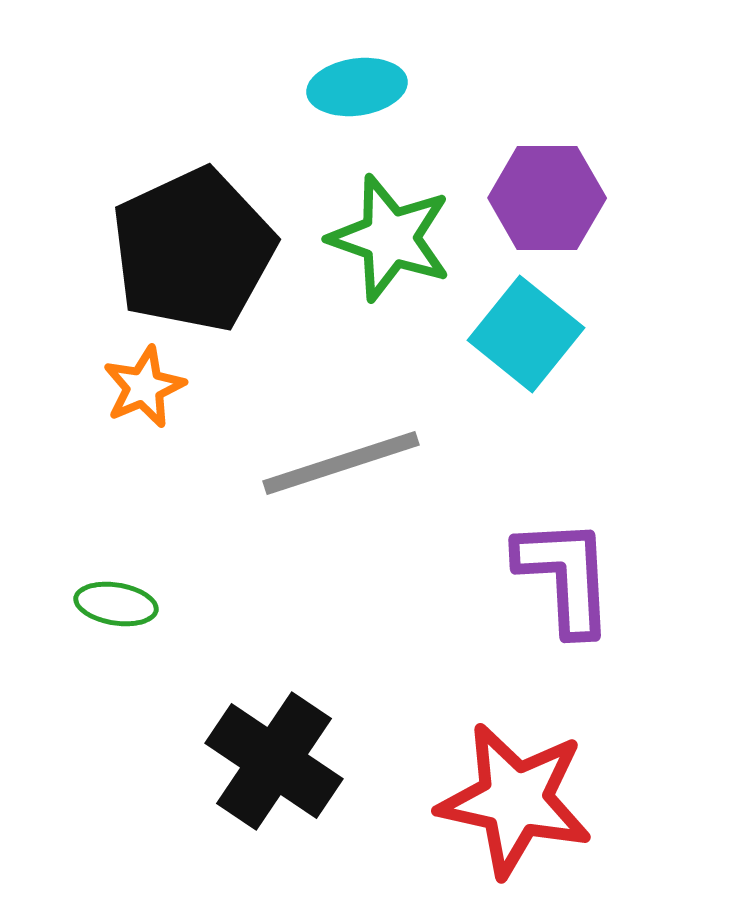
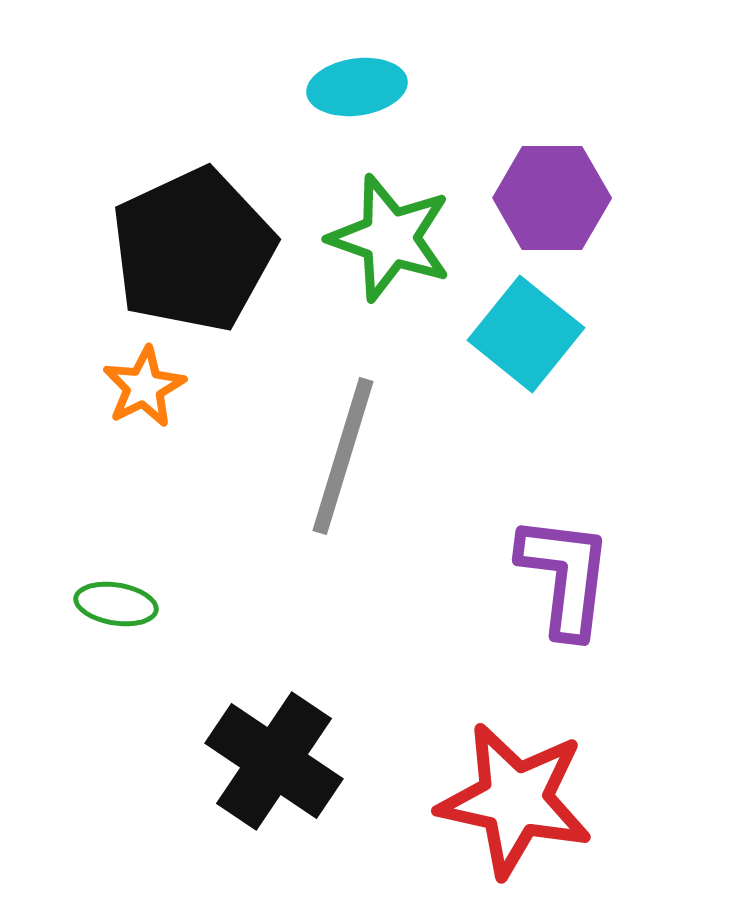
purple hexagon: moved 5 px right
orange star: rotated 4 degrees counterclockwise
gray line: moved 2 px right, 7 px up; rotated 55 degrees counterclockwise
purple L-shape: rotated 10 degrees clockwise
